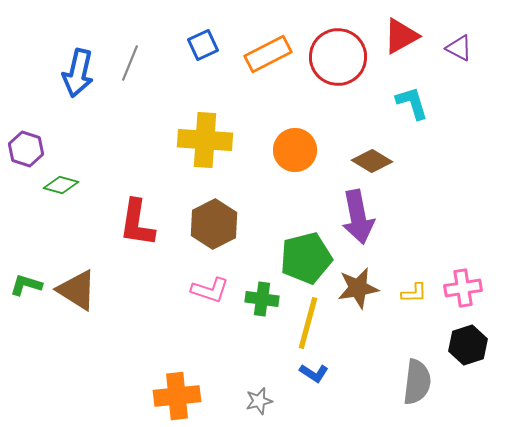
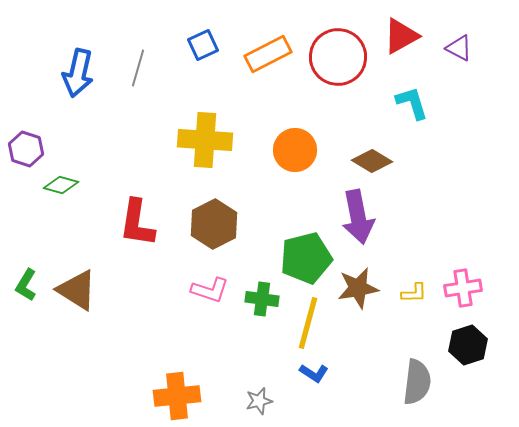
gray line: moved 8 px right, 5 px down; rotated 6 degrees counterclockwise
green L-shape: rotated 76 degrees counterclockwise
